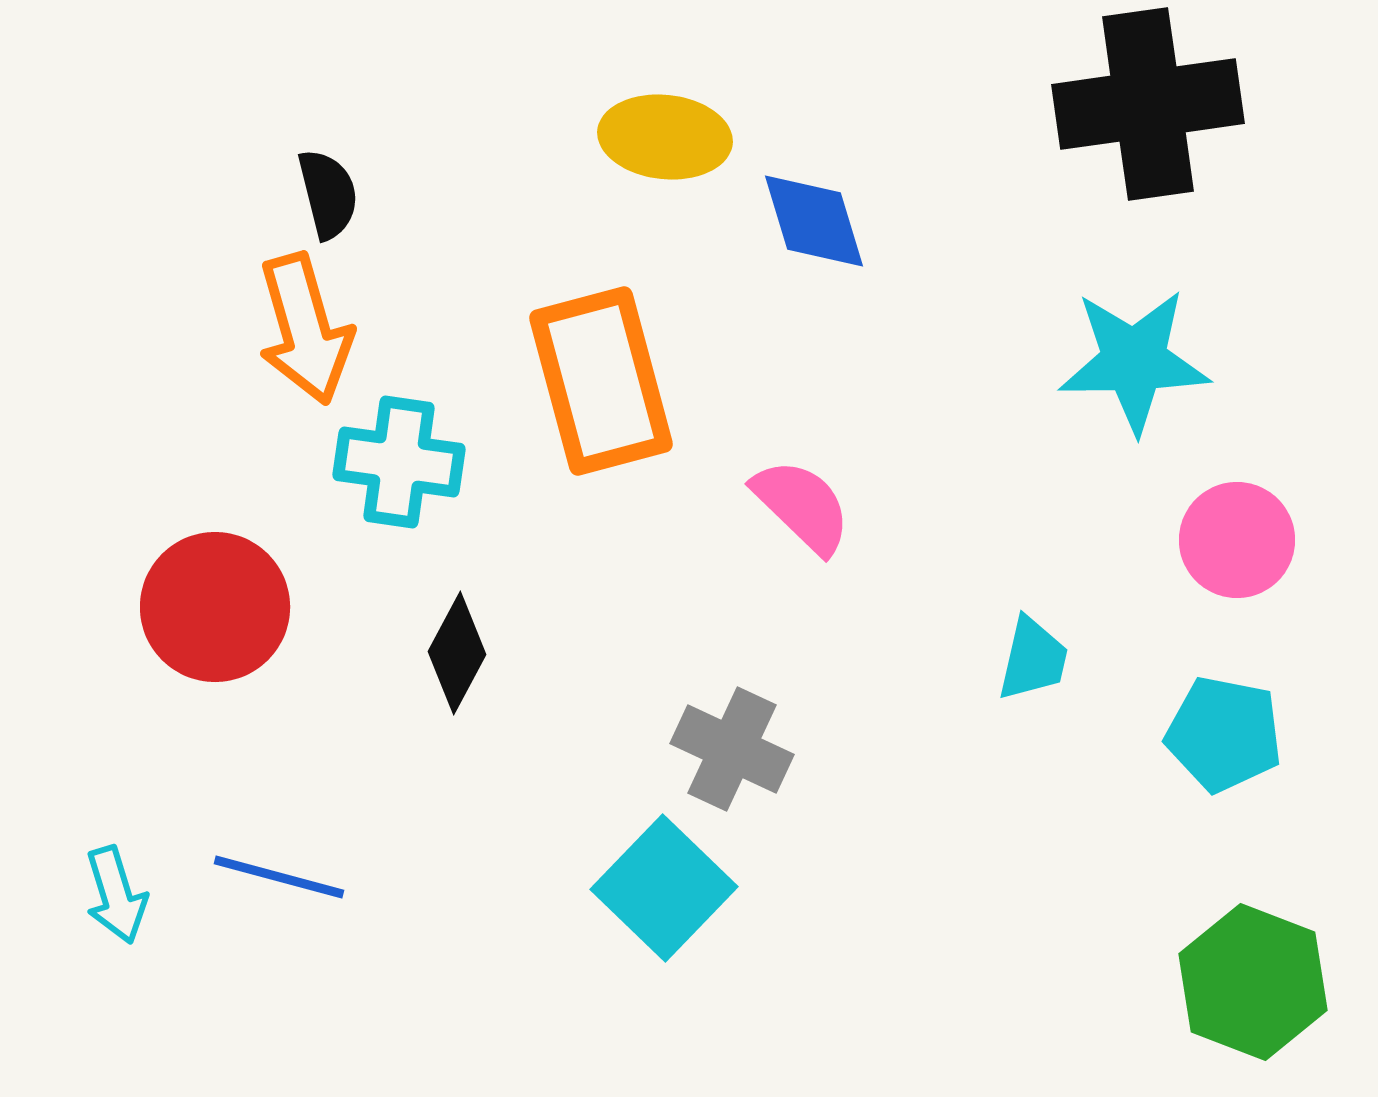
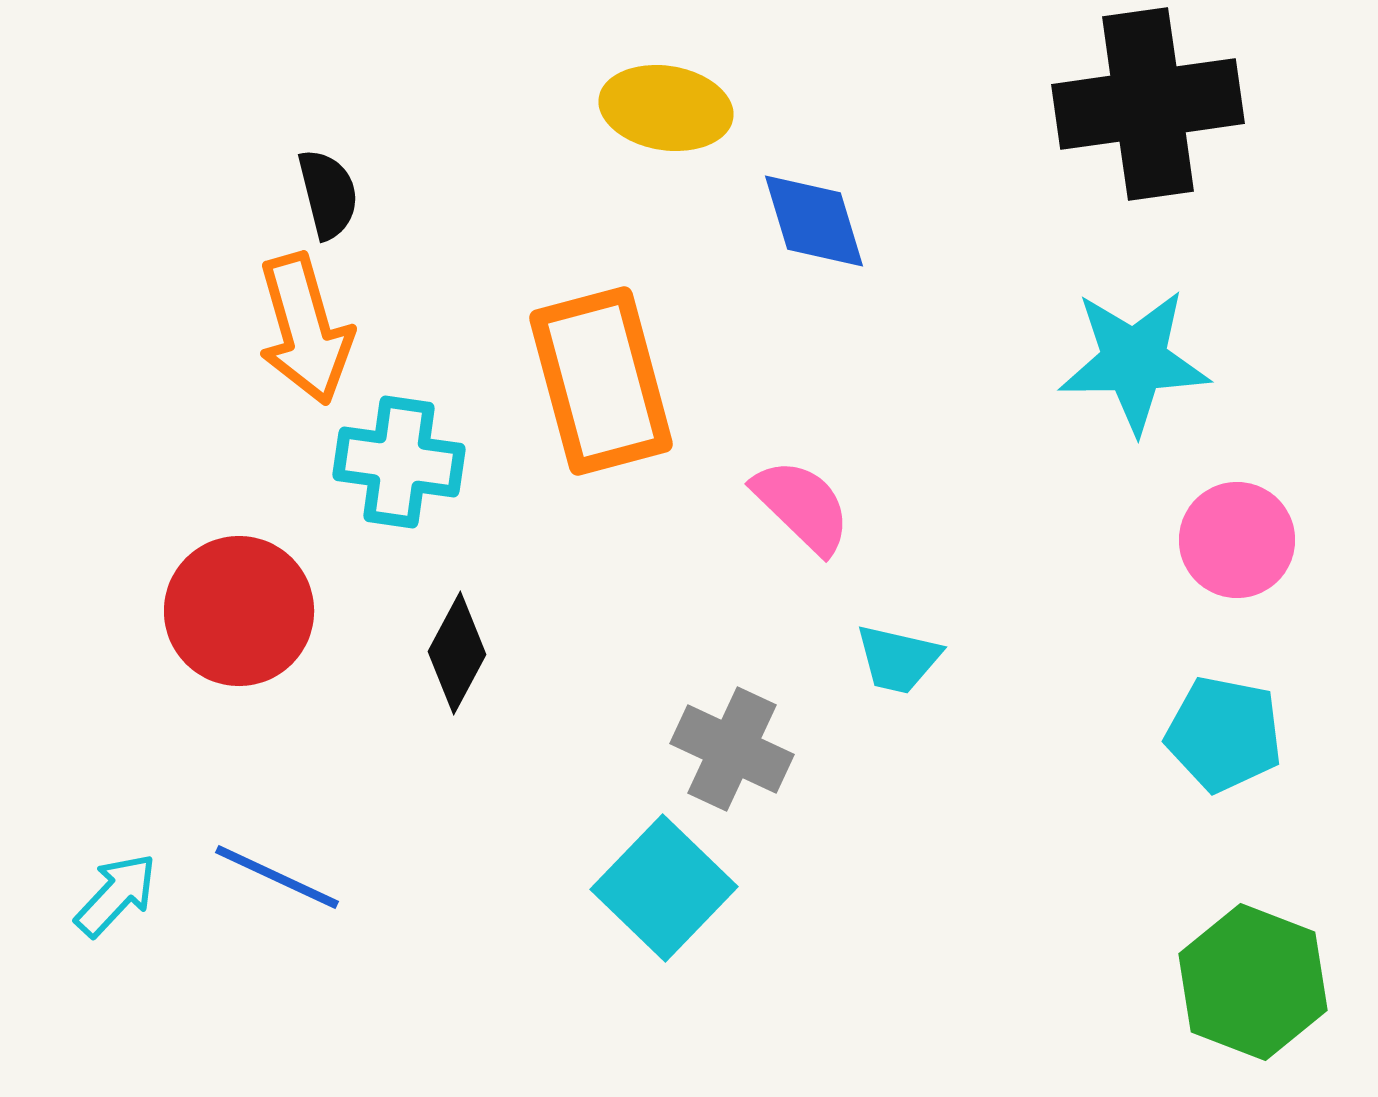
yellow ellipse: moved 1 px right, 29 px up; rotated 3 degrees clockwise
red circle: moved 24 px right, 4 px down
cyan trapezoid: moved 135 px left; rotated 90 degrees clockwise
blue line: moved 2 px left; rotated 10 degrees clockwise
cyan arrow: rotated 120 degrees counterclockwise
